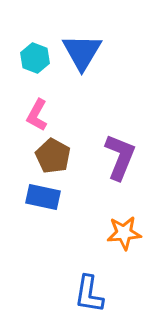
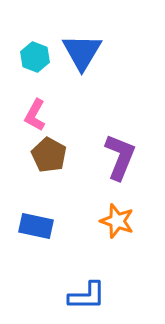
cyan hexagon: moved 1 px up
pink L-shape: moved 2 px left
brown pentagon: moved 4 px left, 1 px up
blue rectangle: moved 7 px left, 29 px down
orange star: moved 7 px left, 12 px up; rotated 24 degrees clockwise
blue L-shape: moved 2 px left, 2 px down; rotated 99 degrees counterclockwise
